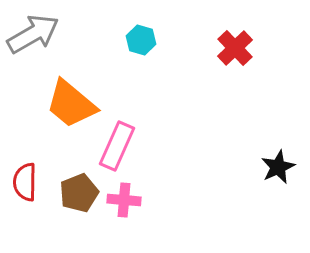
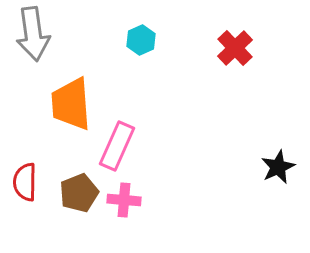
gray arrow: rotated 112 degrees clockwise
cyan hexagon: rotated 20 degrees clockwise
orange trapezoid: rotated 46 degrees clockwise
